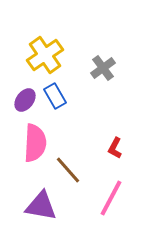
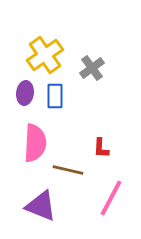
gray cross: moved 11 px left
blue rectangle: rotated 30 degrees clockwise
purple ellipse: moved 7 px up; rotated 30 degrees counterclockwise
red L-shape: moved 14 px left; rotated 25 degrees counterclockwise
brown line: rotated 36 degrees counterclockwise
purple triangle: rotated 12 degrees clockwise
